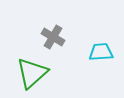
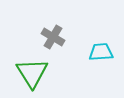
green triangle: rotated 20 degrees counterclockwise
